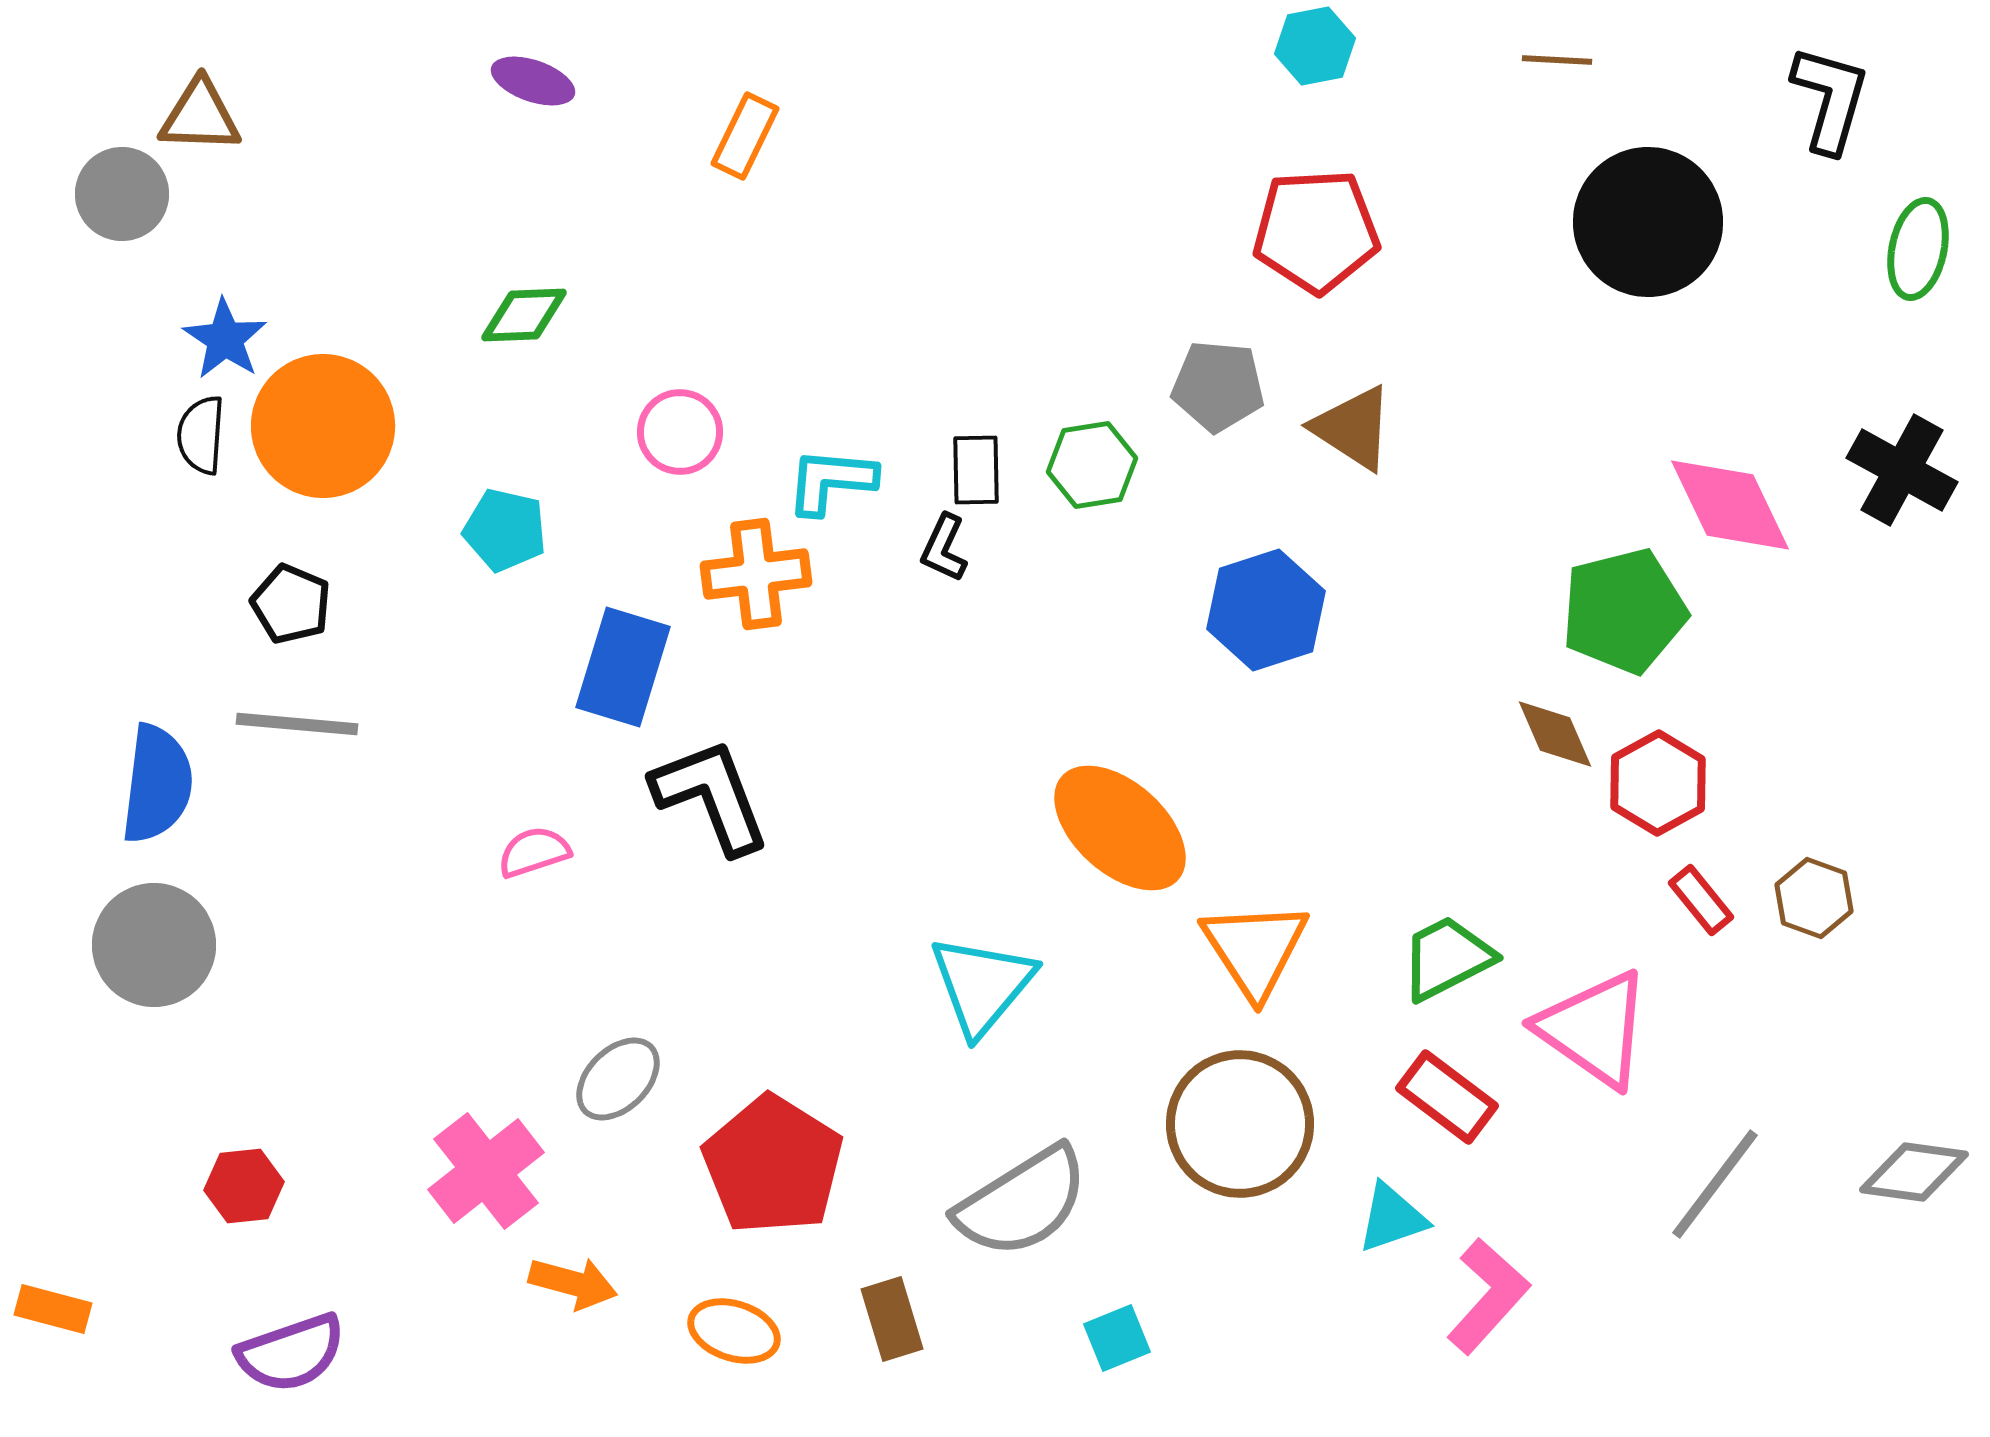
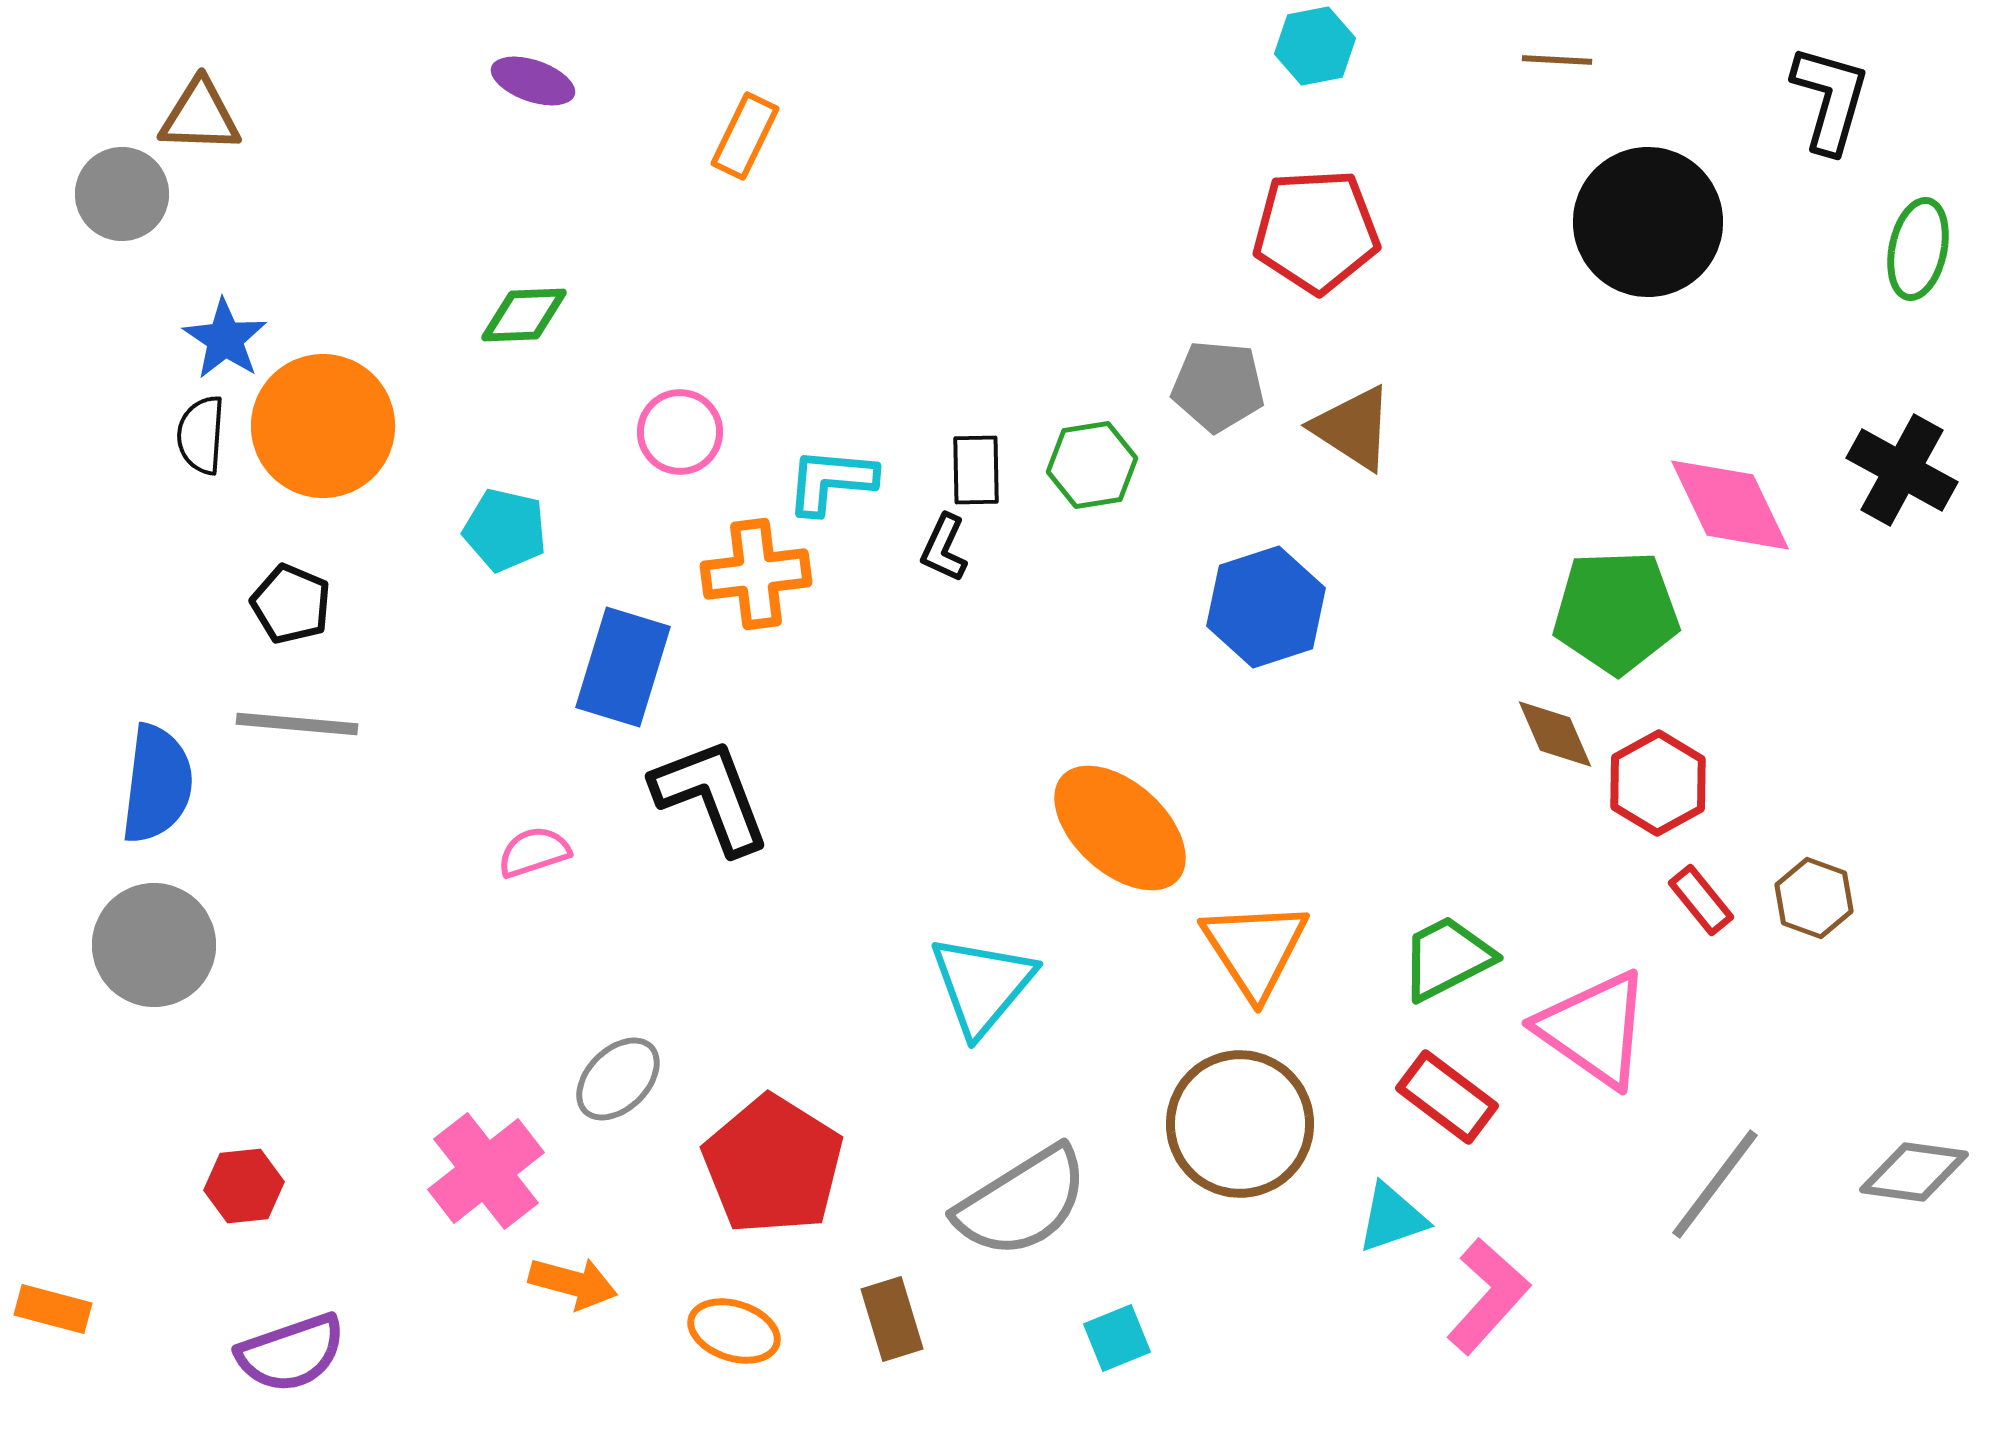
blue hexagon at (1266, 610): moved 3 px up
green pentagon at (1624, 611): moved 8 px left, 1 px down; rotated 12 degrees clockwise
